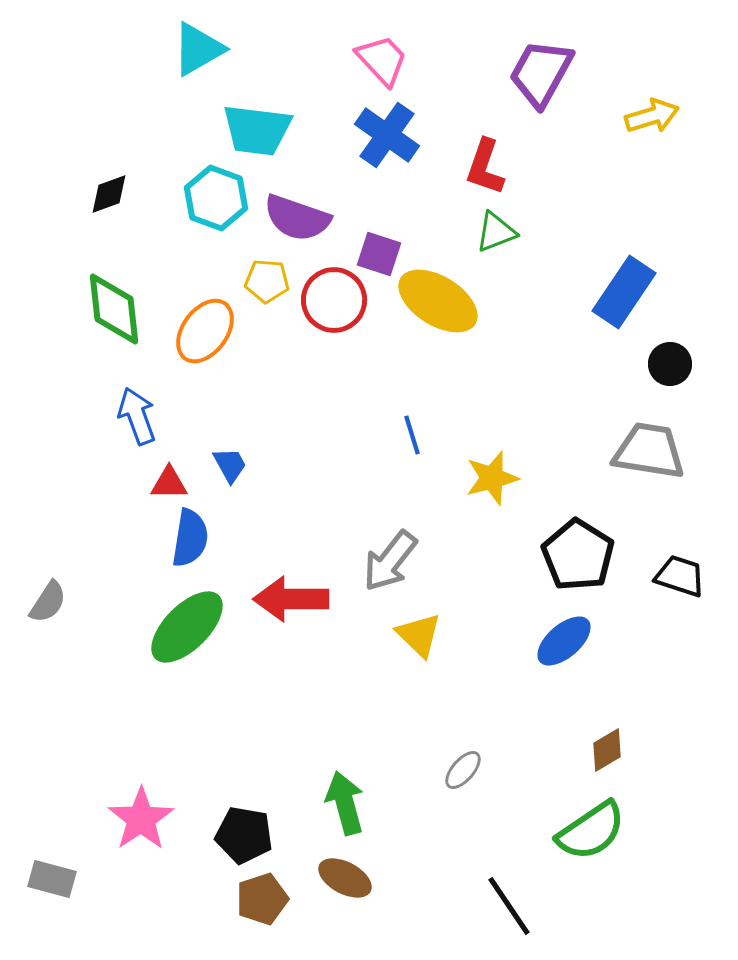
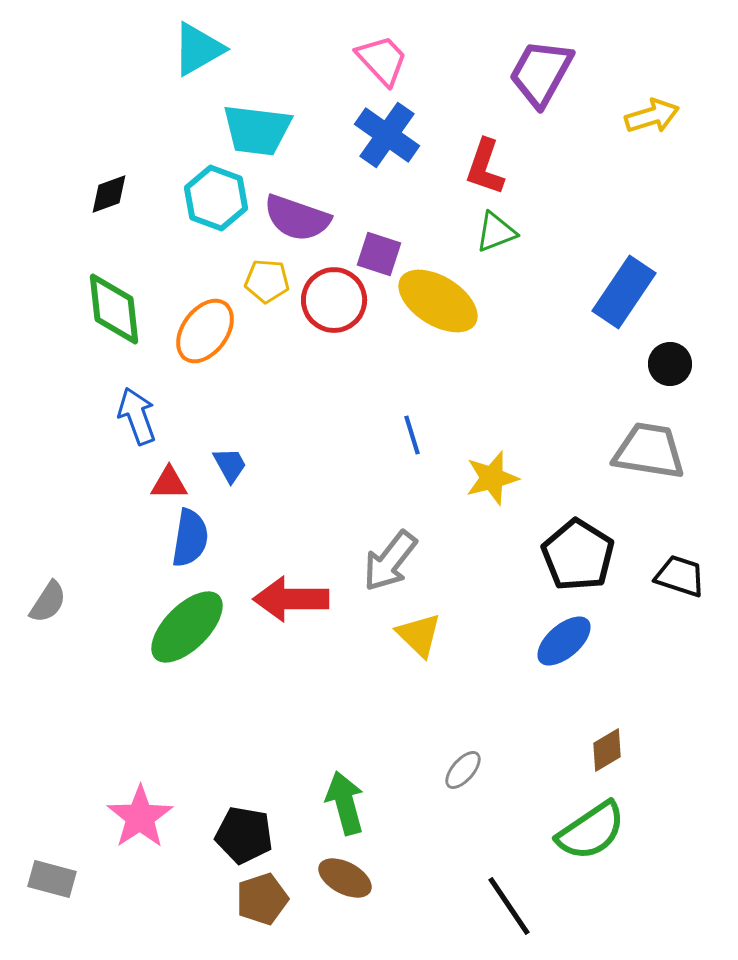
pink star at (141, 819): moved 1 px left, 2 px up
